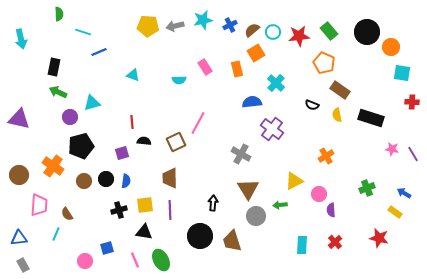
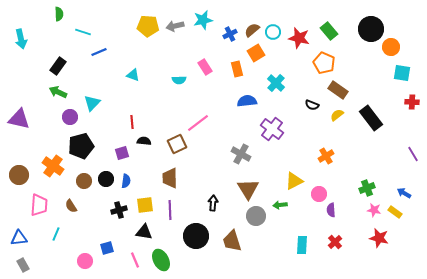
blue cross at (230, 25): moved 9 px down
black circle at (367, 32): moved 4 px right, 3 px up
red star at (299, 36): moved 2 px down; rotated 20 degrees clockwise
black rectangle at (54, 67): moved 4 px right, 1 px up; rotated 24 degrees clockwise
brown rectangle at (340, 90): moved 2 px left
blue semicircle at (252, 102): moved 5 px left, 1 px up
cyan triangle at (92, 103): rotated 30 degrees counterclockwise
yellow semicircle at (337, 115): rotated 64 degrees clockwise
black rectangle at (371, 118): rotated 35 degrees clockwise
pink line at (198, 123): rotated 25 degrees clockwise
brown square at (176, 142): moved 1 px right, 2 px down
pink star at (392, 149): moved 18 px left, 61 px down
brown semicircle at (67, 214): moved 4 px right, 8 px up
black circle at (200, 236): moved 4 px left
